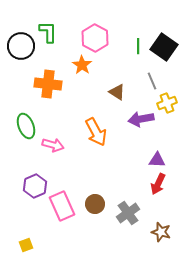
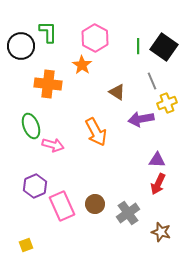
green ellipse: moved 5 px right
